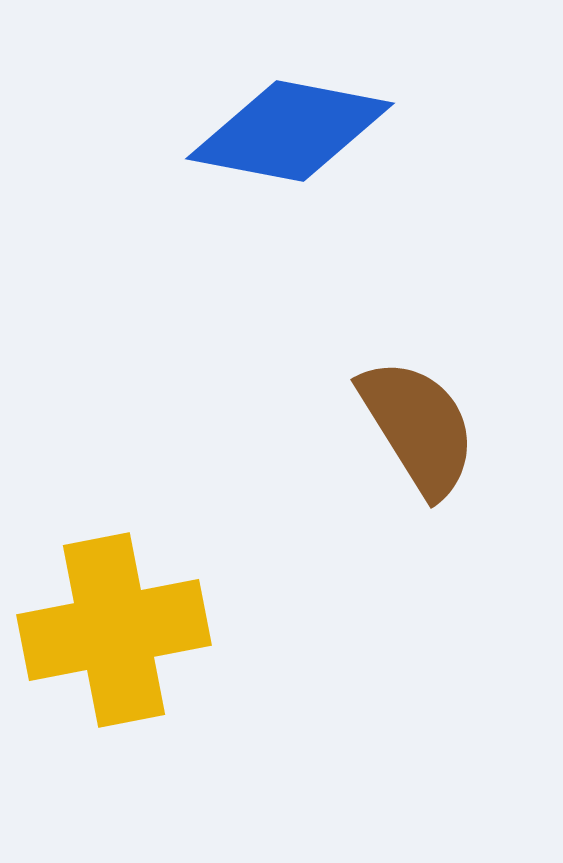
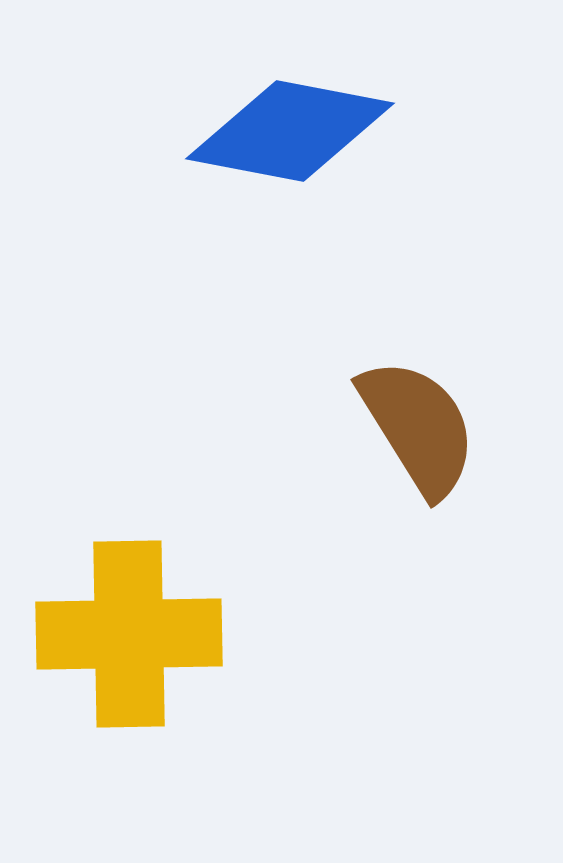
yellow cross: moved 15 px right, 4 px down; rotated 10 degrees clockwise
